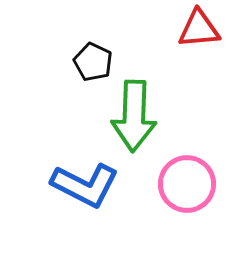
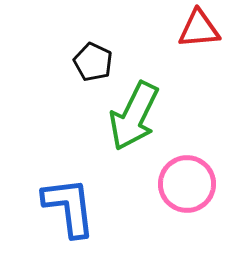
green arrow: rotated 24 degrees clockwise
blue L-shape: moved 16 px left, 22 px down; rotated 124 degrees counterclockwise
